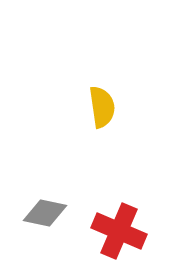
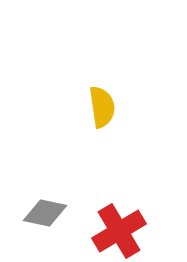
red cross: rotated 36 degrees clockwise
